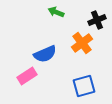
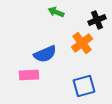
pink rectangle: moved 2 px right, 1 px up; rotated 30 degrees clockwise
